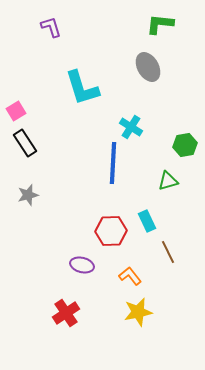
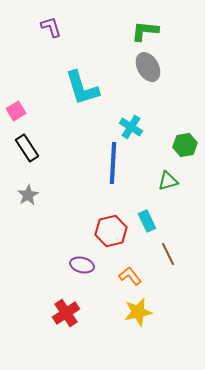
green L-shape: moved 15 px left, 7 px down
black rectangle: moved 2 px right, 5 px down
gray star: rotated 15 degrees counterclockwise
red hexagon: rotated 12 degrees counterclockwise
brown line: moved 2 px down
